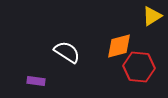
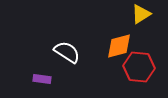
yellow triangle: moved 11 px left, 2 px up
purple rectangle: moved 6 px right, 2 px up
